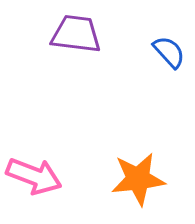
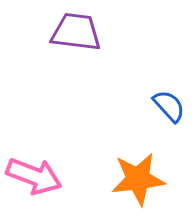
purple trapezoid: moved 2 px up
blue semicircle: moved 54 px down
